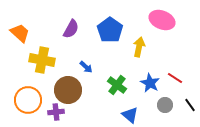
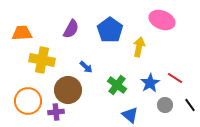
orange trapezoid: moved 2 px right; rotated 45 degrees counterclockwise
blue star: rotated 12 degrees clockwise
orange circle: moved 1 px down
